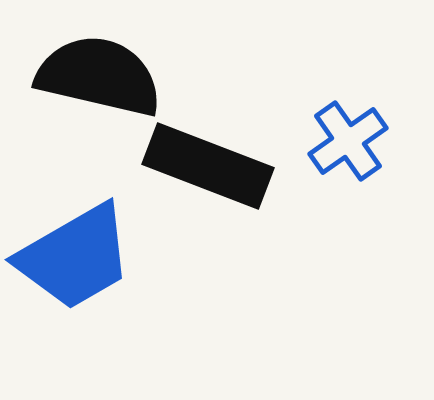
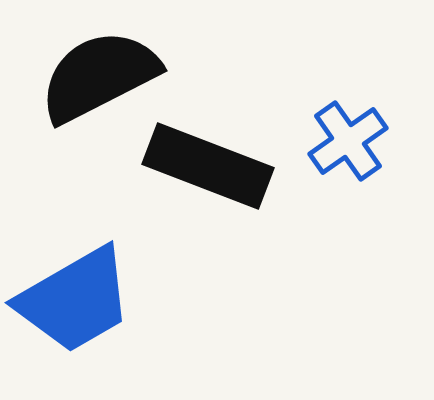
black semicircle: rotated 40 degrees counterclockwise
blue trapezoid: moved 43 px down
